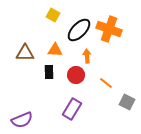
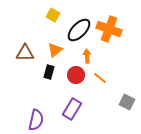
orange triangle: rotated 42 degrees counterclockwise
black rectangle: rotated 16 degrees clockwise
orange line: moved 6 px left, 5 px up
purple semicircle: moved 14 px right; rotated 55 degrees counterclockwise
